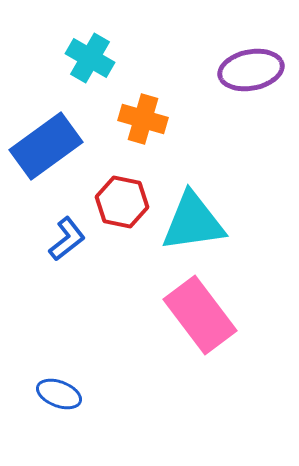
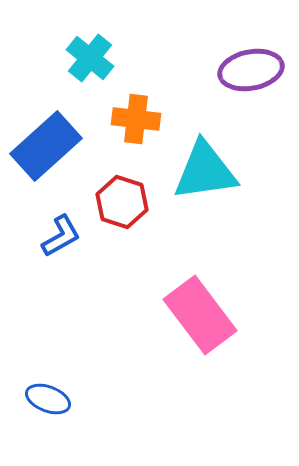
cyan cross: rotated 9 degrees clockwise
orange cross: moved 7 px left; rotated 9 degrees counterclockwise
blue rectangle: rotated 6 degrees counterclockwise
red hexagon: rotated 6 degrees clockwise
cyan triangle: moved 12 px right, 51 px up
blue L-shape: moved 6 px left, 3 px up; rotated 9 degrees clockwise
blue ellipse: moved 11 px left, 5 px down
